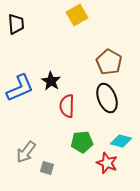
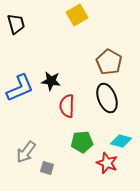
black trapezoid: rotated 10 degrees counterclockwise
black star: rotated 24 degrees counterclockwise
